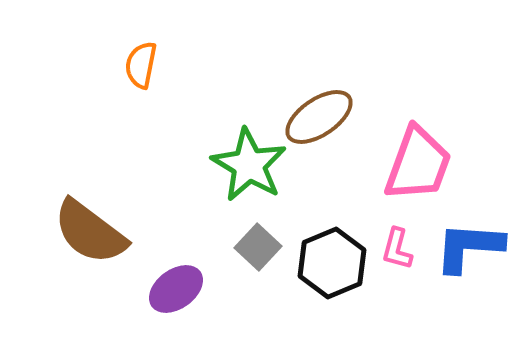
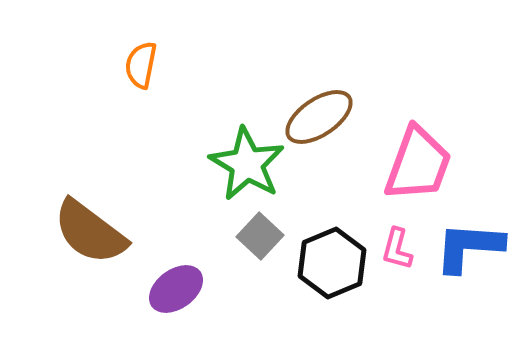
green star: moved 2 px left, 1 px up
gray square: moved 2 px right, 11 px up
